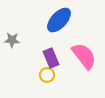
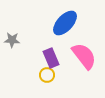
blue ellipse: moved 6 px right, 3 px down
